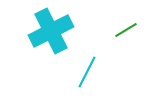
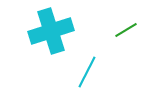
cyan cross: rotated 9 degrees clockwise
